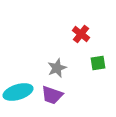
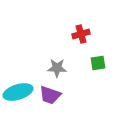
red cross: rotated 36 degrees clockwise
gray star: rotated 24 degrees clockwise
purple trapezoid: moved 2 px left
